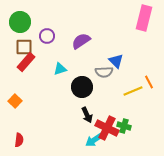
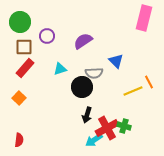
purple semicircle: moved 2 px right
red rectangle: moved 1 px left, 6 px down
gray semicircle: moved 10 px left, 1 px down
orange square: moved 4 px right, 3 px up
black arrow: rotated 42 degrees clockwise
red cross: rotated 35 degrees clockwise
